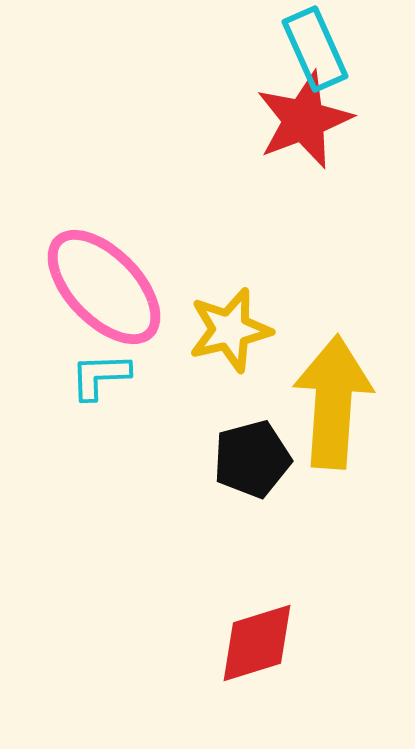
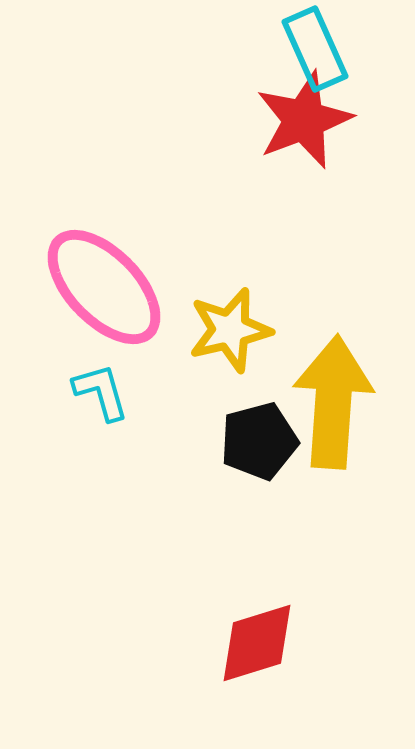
cyan L-shape: moved 1 px right, 16 px down; rotated 76 degrees clockwise
black pentagon: moved 7 px right, 18 px up
